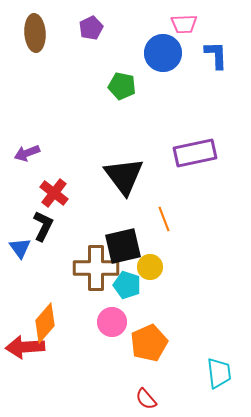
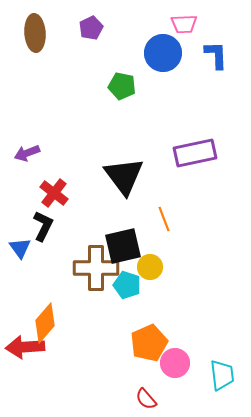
pink circle: moved 63 px right, 41 px down
cyan trapezoid: moved 3 px right, 2 px down
